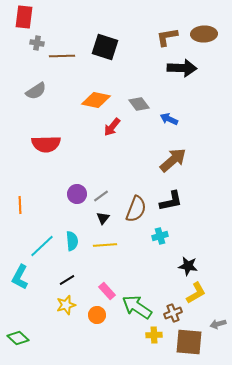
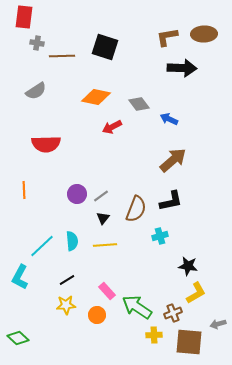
orange diamond: moved 3 px up
red arrow: rotated 24 degrees clockwise
orange line: moved 4 px right, 15 px up
yellow star: rotated 12 degrees clockwise
